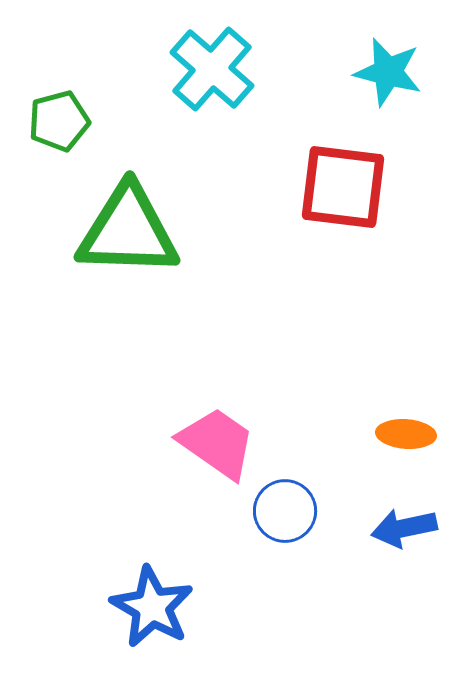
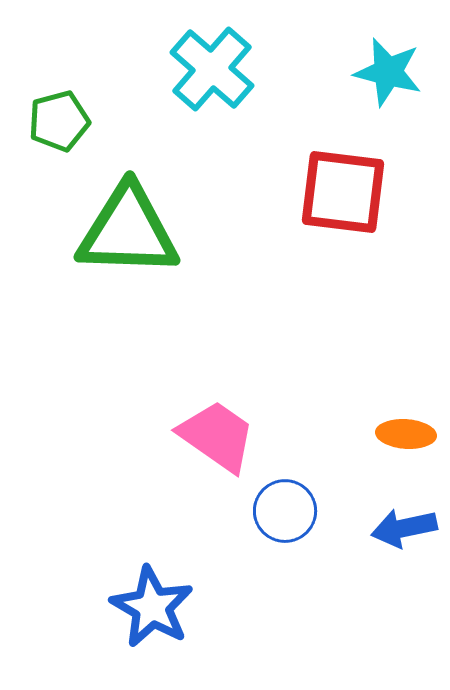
red square: moved 5 px down
pink trapezoid: moved 7 px up
